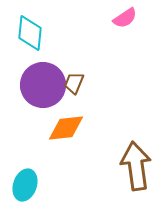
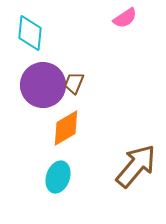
orange diamond: rotated 24 degrees counterclockwise
brown arrow: rotated 48 degrees clockwise
cyan ellipse: moved 33 px right, 8 px up
